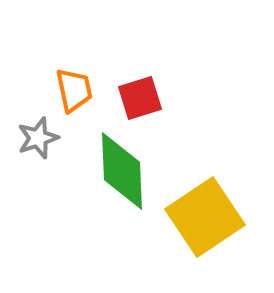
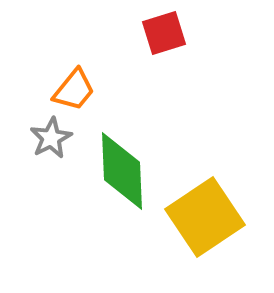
orange trapezoid: rotated 51 degrees clockwise
red square: moved 24 px right, 65 px up
gray star: moved 13 px right; rotated 9 degrees counterclockwise
